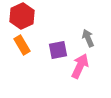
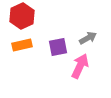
gray arrow: rotated 84 degrees clockwise
orange rectangle: rotated 72 degrees counterclockwise
purple square: moved 3 px up
